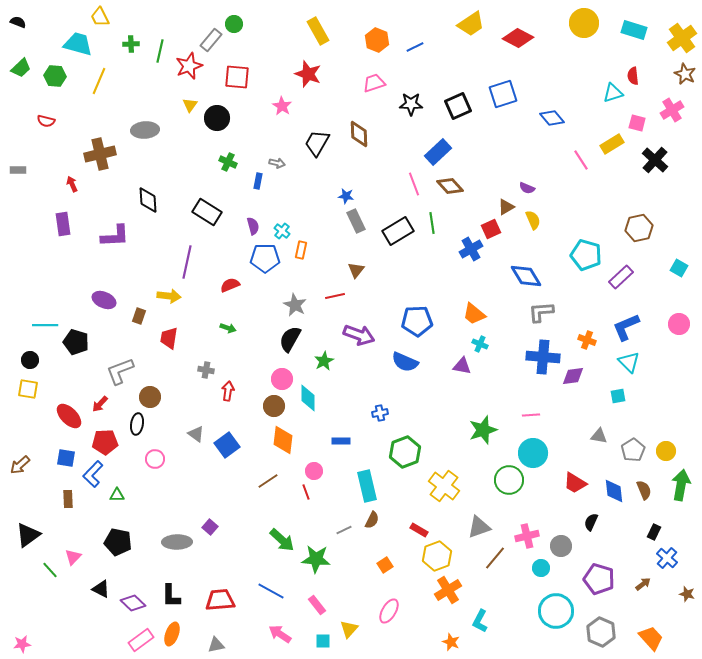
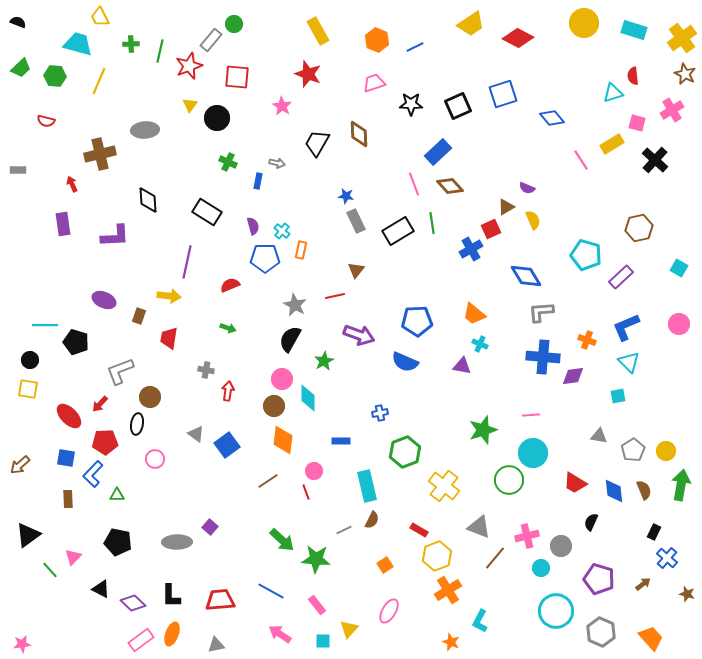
gray triangle at (479, 527): rotated 40 degrees clockwise
